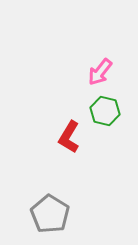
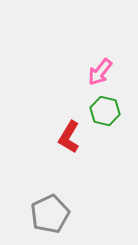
gray pentagon: rotated 15 degrees clockwise
